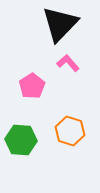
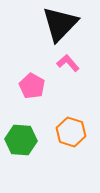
pink pentagon: rotated 10 degrees counterclockwise
orange hexagon: moved 1 px right, 1 px down
